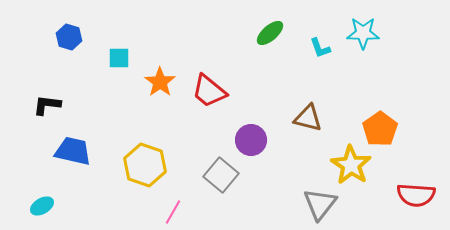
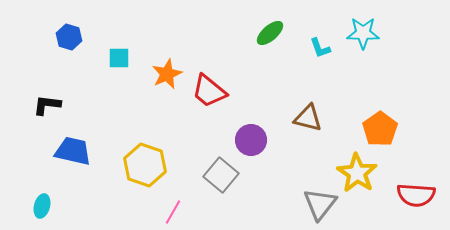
orange star: moved 7 px right, 8 px up; rotated 12 degrees clockwise
yellow star: moved 6 px right, 8 px down
cyan ellipse: rotated 45 degrees counterclockwise
